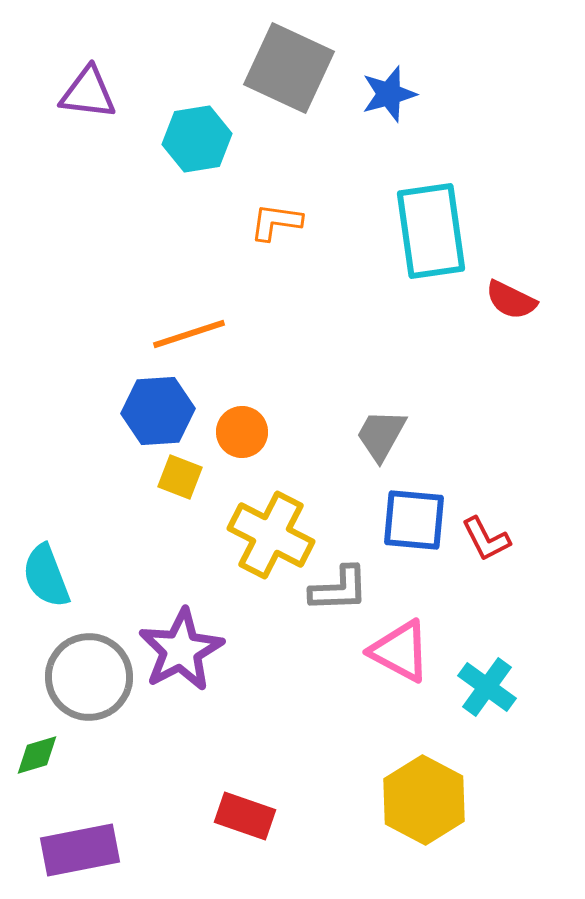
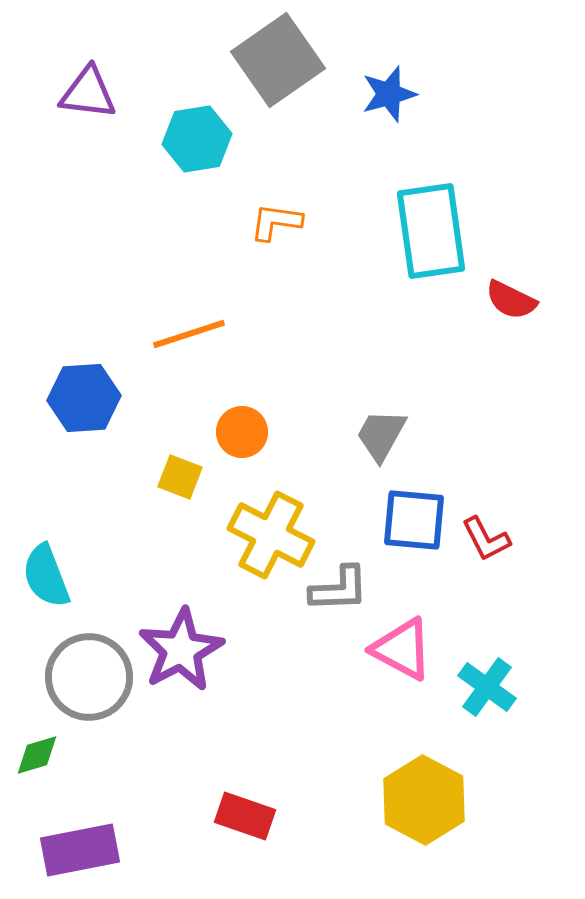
gray square: moved 11 px left, 8 px up; rotated 30 degrees clockwise
blue hexagon: moved 74 px left, 13 px up
pink triangle: moved 2 px right, 2 px up
